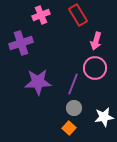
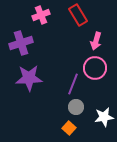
purple star: moved 9 px left, 4 px up
gray circle: moved 2 px right, 1 px up
